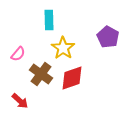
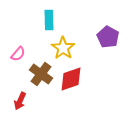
red diamond: moved 1 px left, 1 px down
red arrow: rotated 72 degrees clockwise
